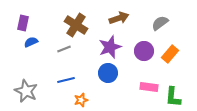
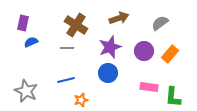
gray line: moved 3 px right, 1 px up; rotated 24 degrees clockwise
